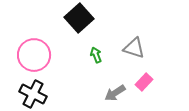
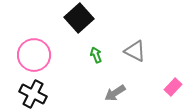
gray triangle: moved 1 px right, 3 px down; rotated 10 degrees clockwise
pink rectangle: moved 29 px right, 5 px down
